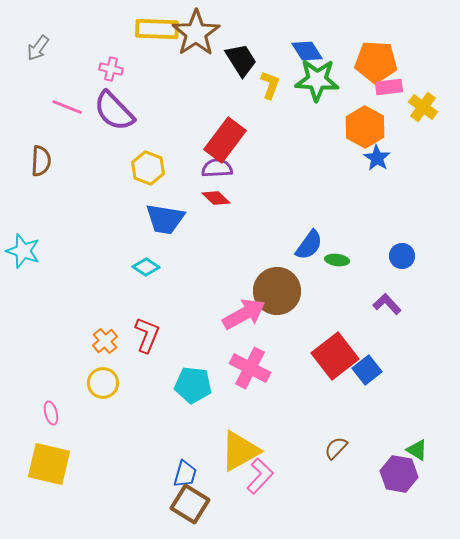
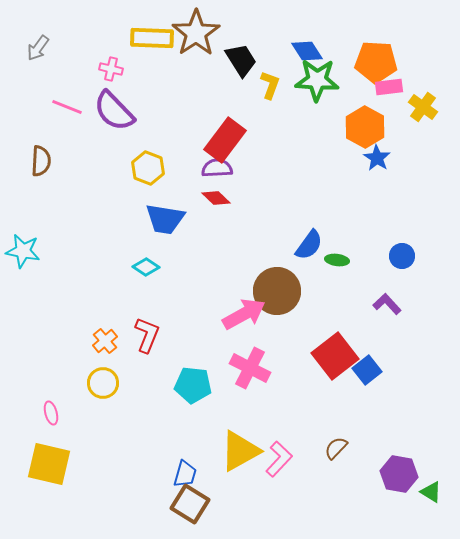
yellow rectangle at (157, 29): moved 5 px left, 9 px down
cyan star at (23, 251): rotated 8 degrees counterclockwise
green triangle at (417, 450): moved 14 px right, 42 px down
pink L-shape at (260, 476): moved 19 px right, 17 px up
